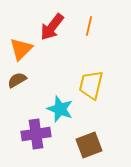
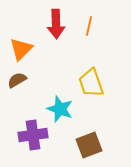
red arrow: moved 4 px right, 3 px up; rotated 40 degrees counterclockwise
yellow trapezoid: moved 2 px up; rotated 32 degrees counterclockwise
purple cross: moved 3 px left, 1 px down
